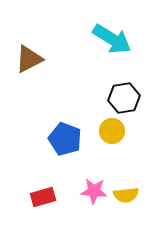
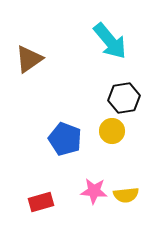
cyan arrow: moved 2 px left, 2 px down; rotated 18 degrees clockwise
brown triangle: rotated 8 degrees counterclockwise
red rectangle: moved 2 px left, 5 px down
